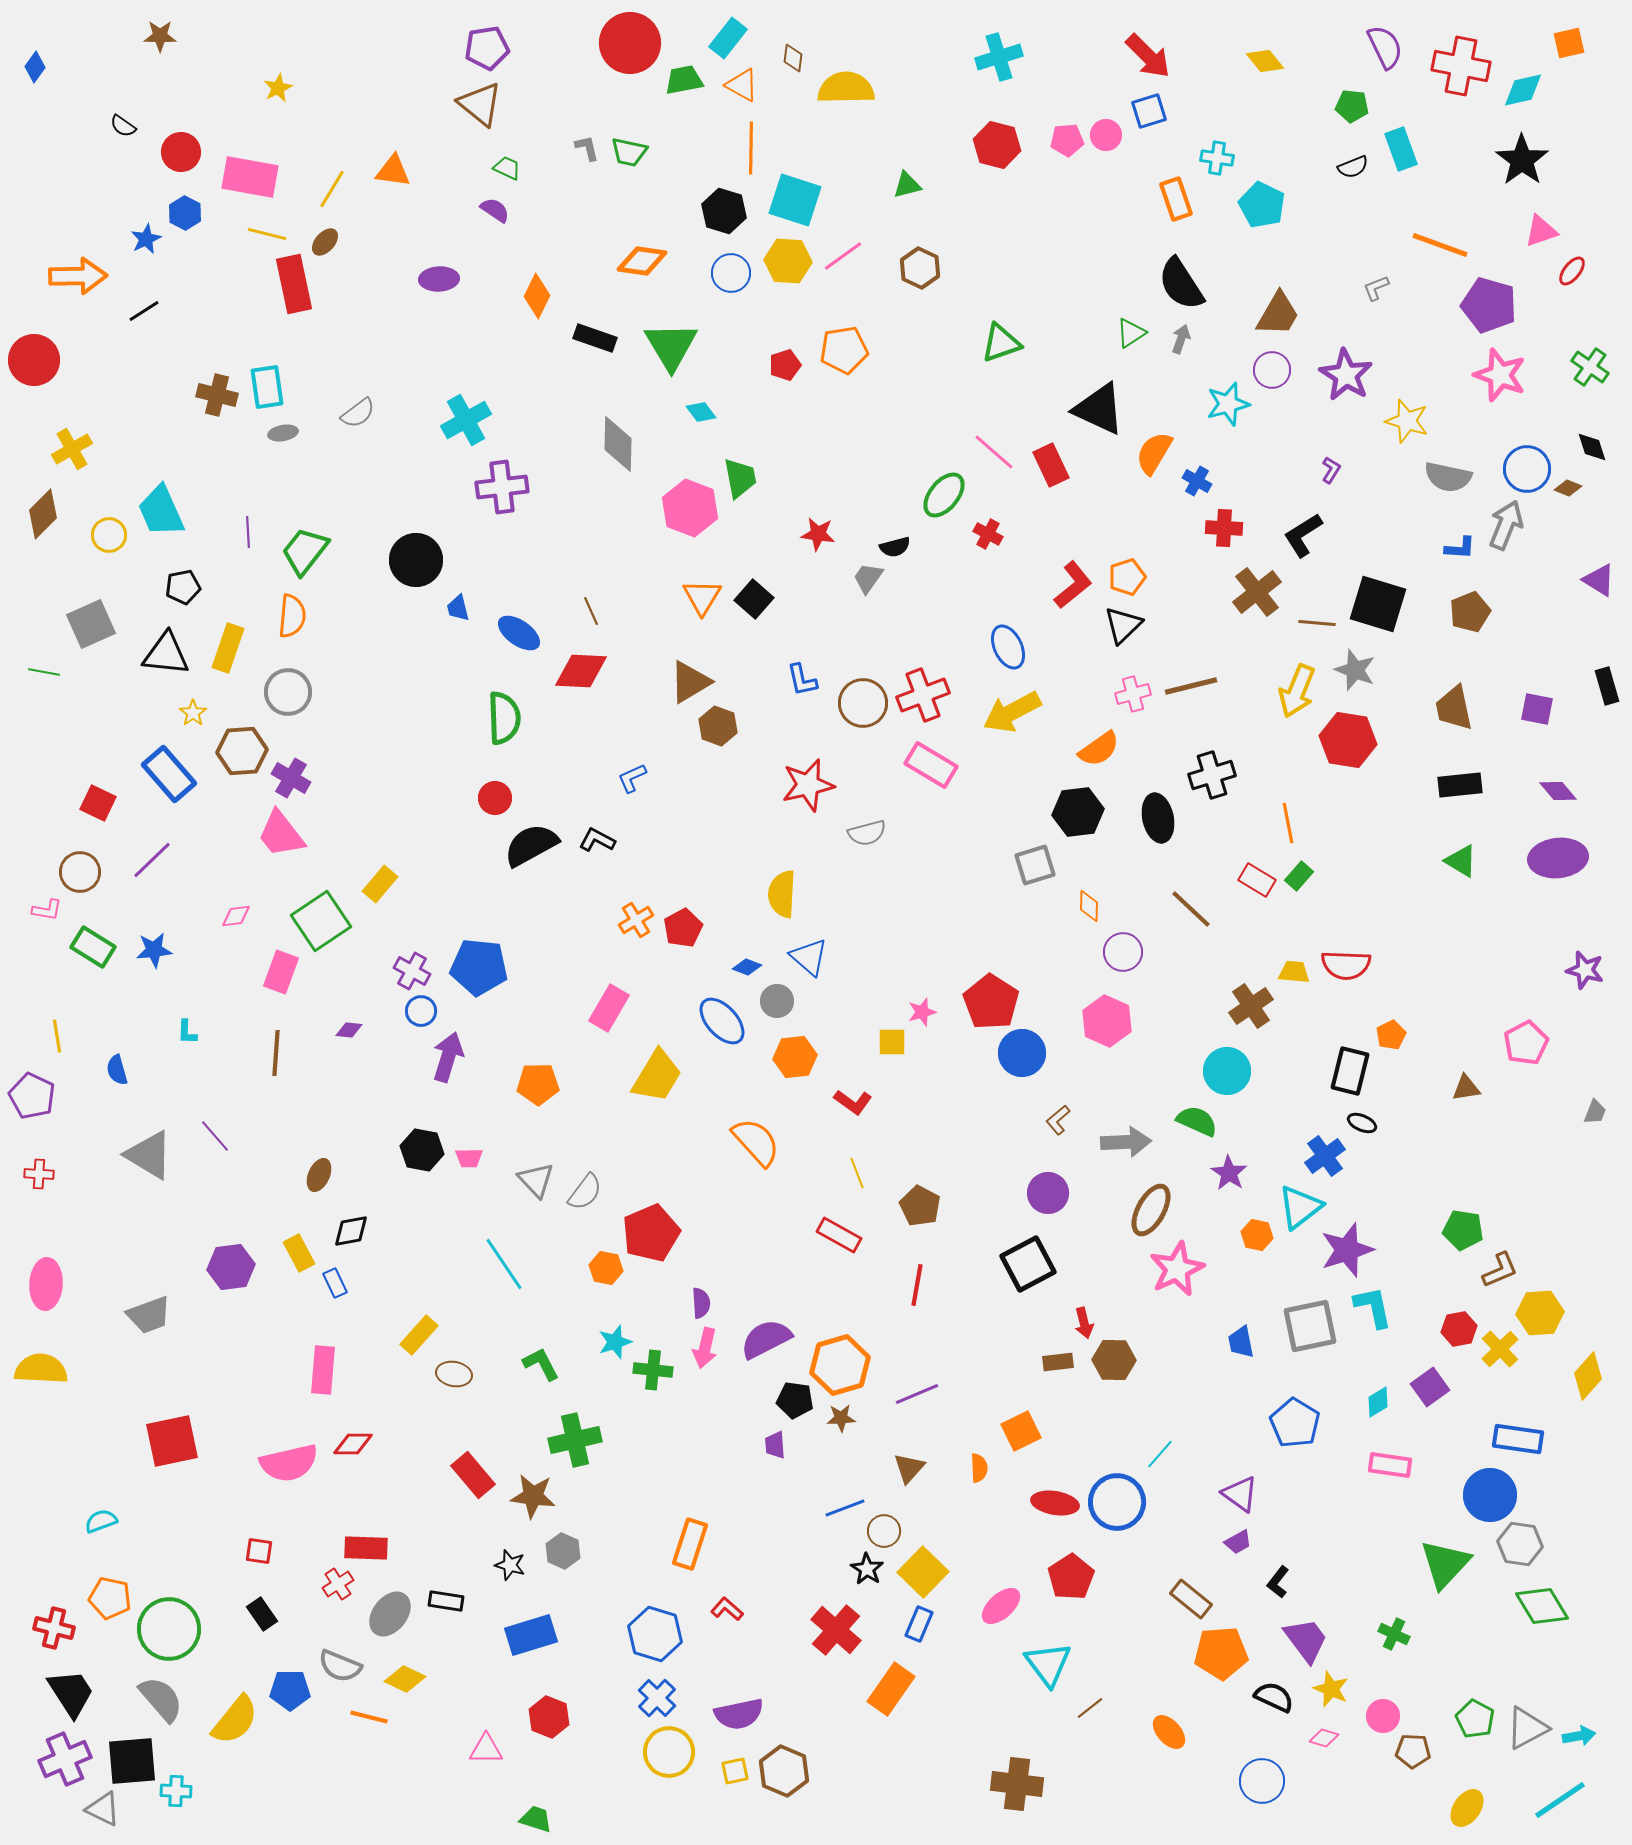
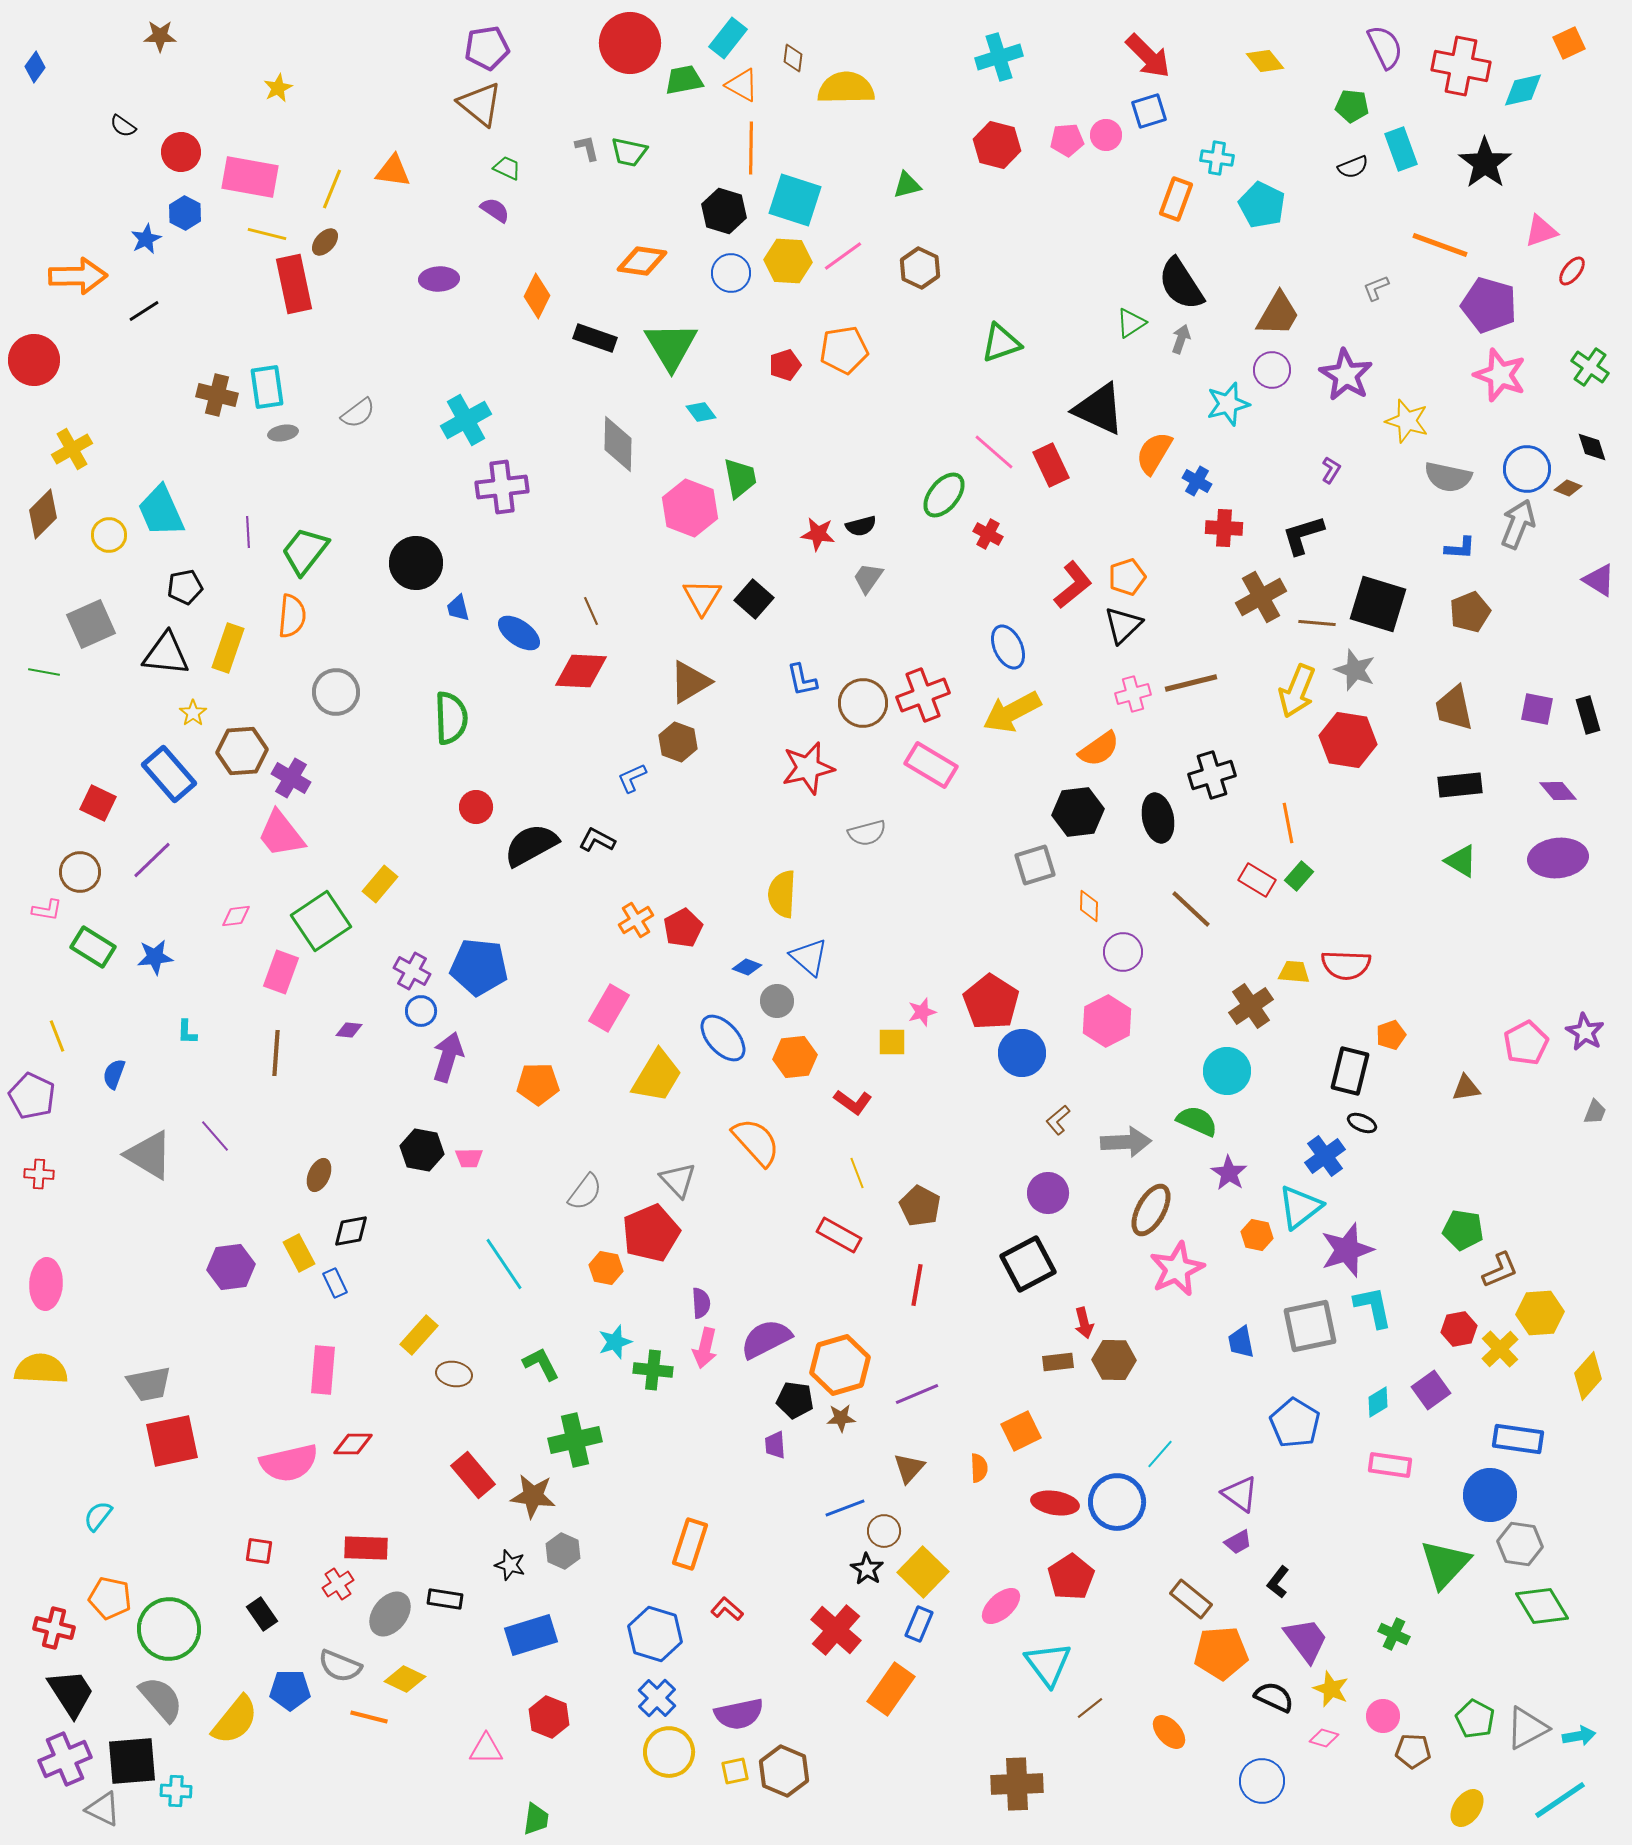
orange square at (1569, 43): rotated 12 degrees counterclockwise
black star at (1522, 160): moved 37 px left, 3 px down
yellow line at (332, 189): rotated 9 degrees counterclockwise
orange rectangle at (1176, 199): rotated 39 degrees clockwise
green triangle at (1131, 333): moved 10 px up
gray arrow at (1506, 525): moved 12 px right, 1 px up
black L-shape at (1303, 535): rotated 15 degrees clockwise
black semicircle at (895, 547): moved 34 px left, 21 px up
black circle at (416, 560): moved 3 px down
black pentagon at (183, 587): moved 2 px right
brown cross at (1257, 592): moved 4 px right, 5 px down; rotated 9 degrees clockwise
brown line at (1191, 686): moved 3 px up
black rectangle at (1607, 686): moved 19 px left, 29 px down
gray circle at (288, 692): moved 48 px right
green semicircle at (504, 718): moved 53 px left
brown hexagon at (718, 726): moved 40 px left, 16 px down
red star at (808, 785): moved 17 px up
red circle at (495, 798): moved 19 px left, 9 px down
blue star at (154, 950): moved 1 px right, 7 px down
purple star at (1585, 970): moved 62 px down; rotated 15 degrees clockwise
blue ellipse at (722, 1021): moved 1 px right, 17 px down
pink hexagon at (1107, 1021): rotated 9 degrees clockwise
orange pentagon at (1391, 1035): rotated 8 degrees clockwise
yellow line at (57, 1036): rotated 12 degrees counterclockwise
blue semicircle at (117, 1070): moved 3 px left, 4 px down; rotated 36 degrees clockwise
gray triangle at (536, 1180): moved 142 px right
gray trapezoid at (149, 1315): moved 69 px down; rotated 9 degrees clockwise
purple square at (1430, 1387): moved 1 px right, 3 px down
cyan semicircle at (101, 1521): moved 3 px left, 5 px up; rotated 32 degrees counterclockwise
black rectangle at (446, 1601): moved 1 px left, 2 px up
brown cross at (1017, 1784): rotated 9 degrees counterclockwise
green trapezoid at (536, 1819): rotated 80 degrees clockwise
